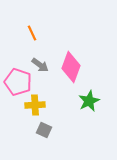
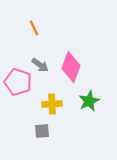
orange line: moved 2 px right, 5 px up
yellow cross: moved 17 px right, 1 px up
gray square: moved 2 px left, 1 px down; rotated 28 degrees counterclockwise
